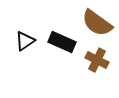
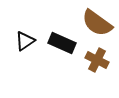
black rectangle: moved 1 px down
